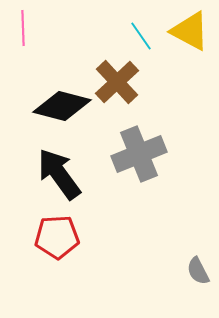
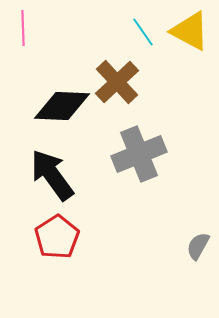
cyan line: moved 2 px right, 4 px up
black diamond: rotated 12 degrees counterclockwise
black arrow: moved 7 px left, 1 px down
red pentagon: rotated 30 degrees counterclockwise
gray semicircle: moved 25 px up; rotated 56 degrees clockwise
